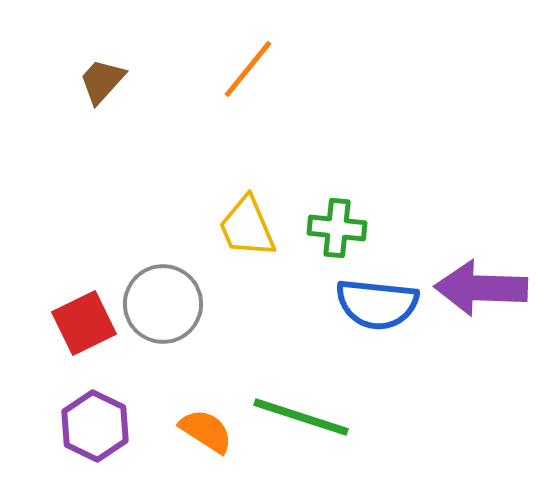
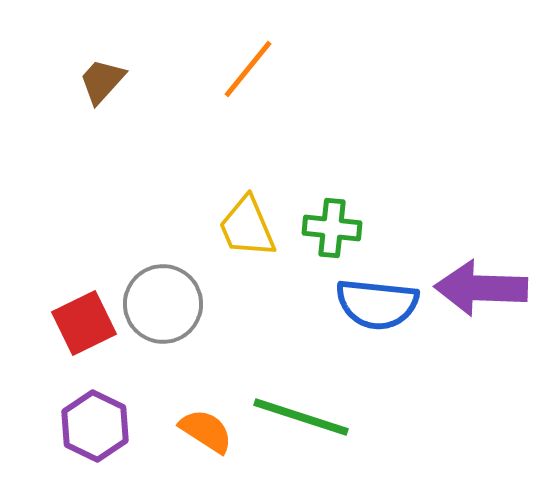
green cross: moved 5 px left
